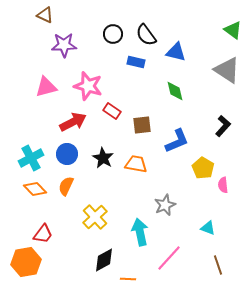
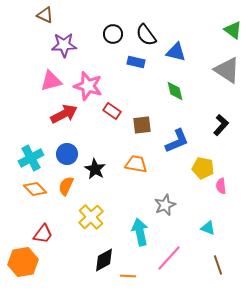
pink triangle: moved 5 px right, 6 px up
red arrow: moved 9 px left, 8 px up
black L-shape: moved 2 px left, 1 px up
black star: moved 8 px left, 11 px down
yellow pentagon: rotated 20 degrees counterclockwise
pink semicircle: moved 2 px left, 1 px down
yellow cross: moved 4 px left
orange hexagon: moved 3 px left
orange line: moved 3 px up
